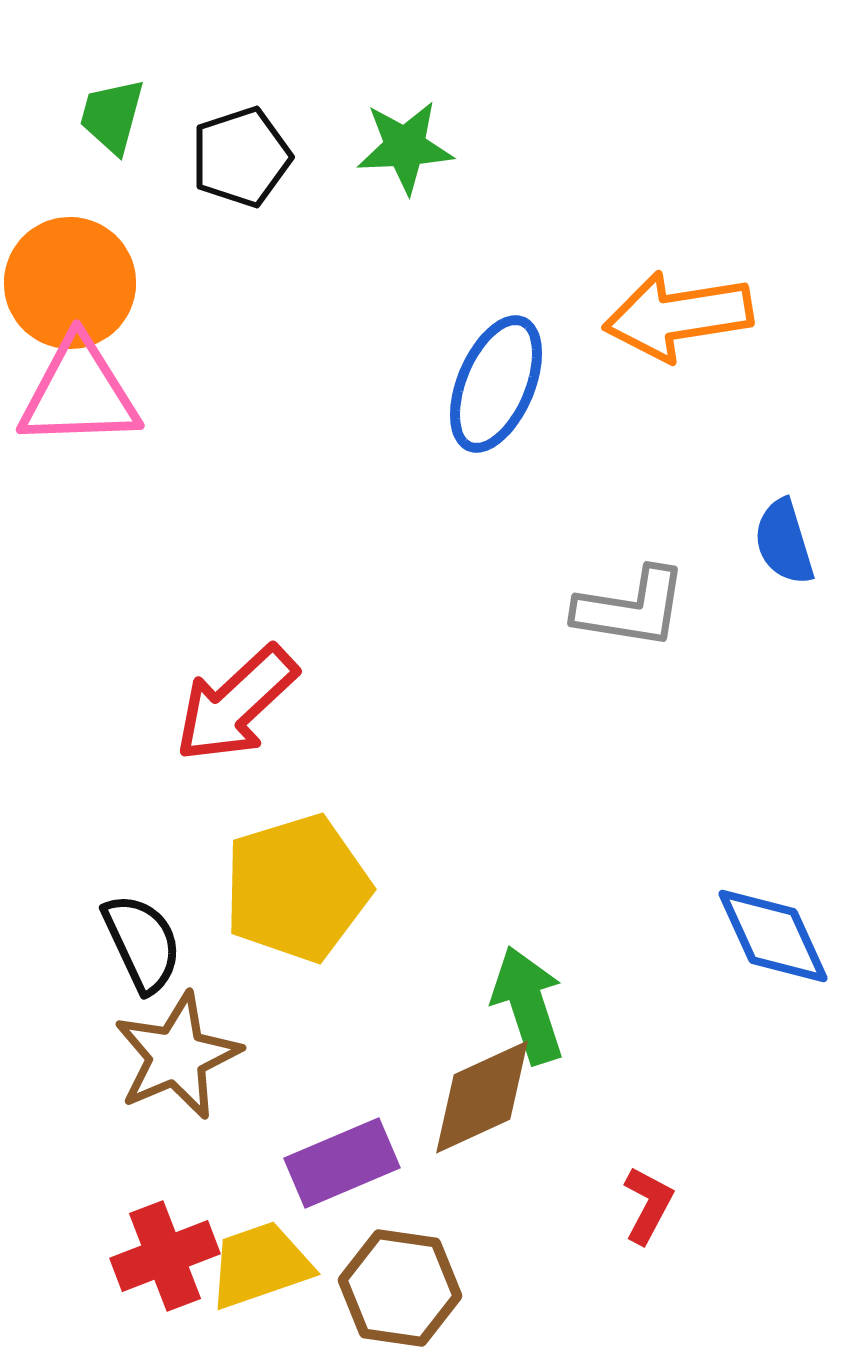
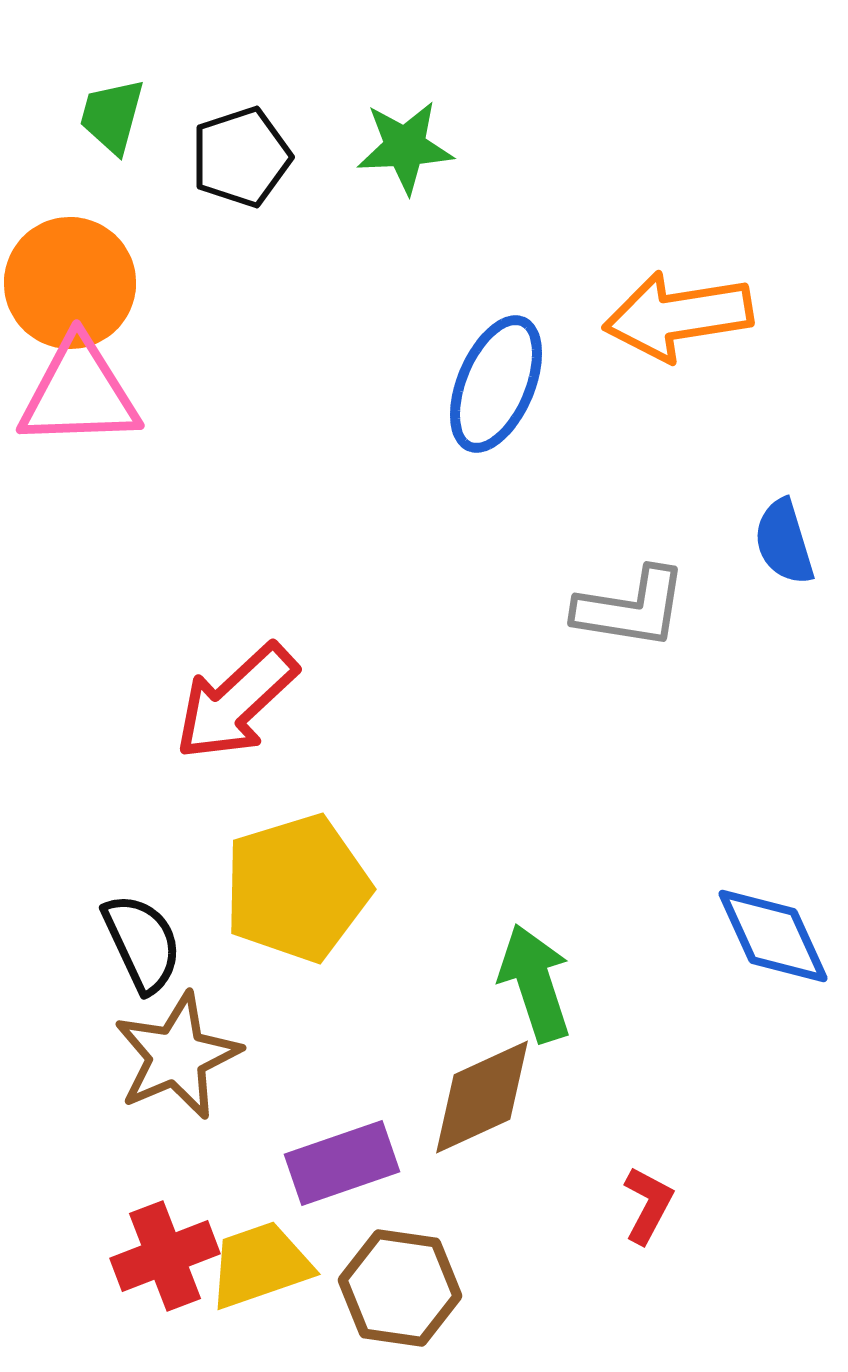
red arrow: moved 2 px up
green arrow: moved 7 px right, 22 px up
purple rectangle: rotated 4 degrees clockwise
